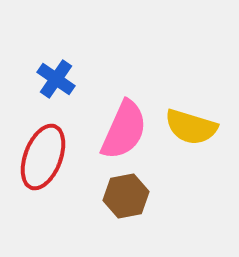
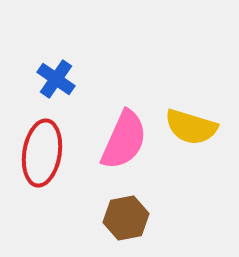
pink semicircle: moved 10 px down
red ellipse: moved 1 px left, 4 px up; rotated 12 degrees counterclockwise
brown hexagon: moved 22 px down
